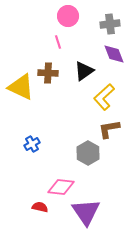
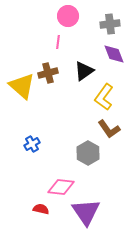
pink line: rotated 24 degrees clockwise
brown cross: rotated 18 degrees counterclockwise
yellow triangle: moved 1 px right, 1 px up; rotated 16 degrees clockwise
yellow L-shape: rotated 12 degrees counterclockwise
brown L-shape: rotated 115 degrees counterclockwise
red semicircle: moved 1 px right, 2 px down
